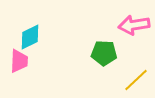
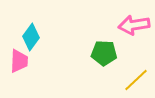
cyan diamond: moved 1 px right; rotated 28 degrees counterclockwise
